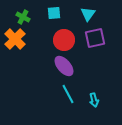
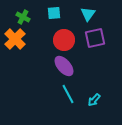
cyan arrow: rotated 56 degrees clockwise
